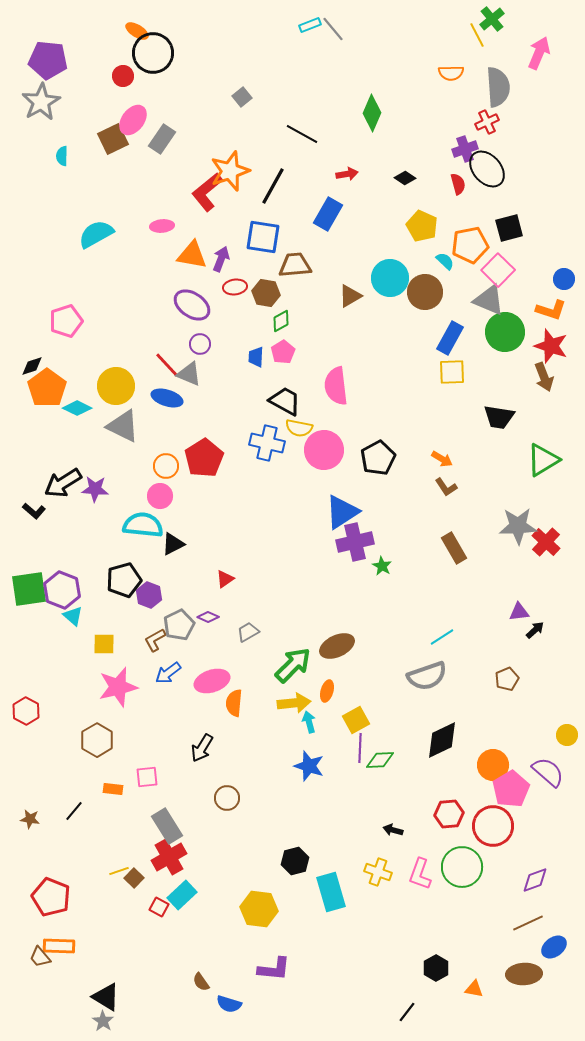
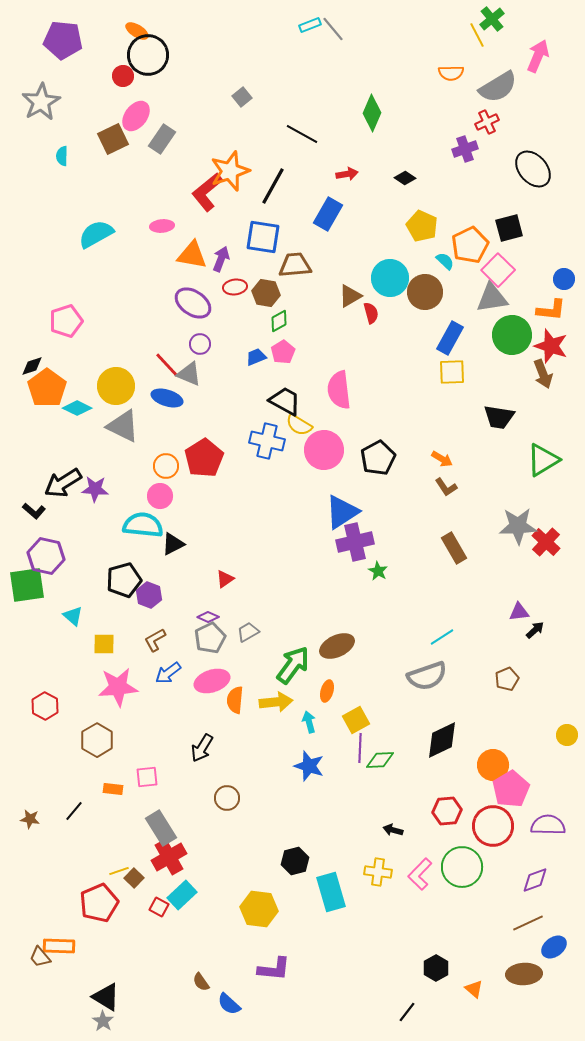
black circle at (153, 53): moved 5 px left, 2 px down
pink arrow at (539, 53): moved 1 px left, 3 px down
purple pentagon at (48, 60): moved 15 px right, 20 px up
gray semicircle at (498, 87): rotated 63 degrees clockwise
pink ellipse at (133, 120): moved 3 px right, 4 px up
black ellipse at (487, 169): moved 46 px right
red semicircle at (458, 184): moved 87 px left, 129 px down
orange pentagon at (470, 245): rotated 15 degrees counterclockwise
gray triangle at (489, 300): moved 3 px right, 2 px up; rotated 32 degrees counterclockwise
purple ellipse at (192, 305): moved 1 px right, 2 px up
orange L-shape at (551, 310): rotated 12 degrees counterclockwise
green diamond at (281, 321): moved 2 px left
green circle at (505, 332): moved 7 px right, 3 px down
blue trapezoid at (256, 357): rotated 65 degrees clockwise
brown arrow at (544, 377): moved 1 px left, 3 px up
pink semicircle at (336, 386): moved 3 px right, 4 px down
yellow semicircle at (299, 428): moved 3 px up; rotated 20 degrees clockwise
blue cross at (267, 443): moved 2 px up
green star at (382, 566): moved 4 px left, 5 px down
green square at (29, 589): moved 2 px left, 4 px up
purple hexagon at (62, 590): moved 16 px left, 34 px up; rotated 9 degrees counterclockwise
gray pentagon at (179, 625): moved 31 px right, 13 px down
green arrow at (293, 665): rotated 9 degrees counterclockwise
pink star at (118, 687): rotated 9 degrees clockwise
orange semicircle at (234, 703): moved 1 px right, 3 px up
yellow arrow at (294, 703): moved 18 px left, 1 px up
red hexagon at (26, 711): moved 19 px right, 5 px up
purple semicircle at (548, 772): moved 53 px down; rotated 40 degrees counterclockwise
red hexagon at (449, 814): moved 2 px left, 3 px up
gray rectangle at (167, 826): moved 6 px left, 2 px down
yellow cross at (378, 872): rotated 12 degrees counterclockwise
pink L-shape at (420, 874): rotated 24 degrees clockwise
red pentagon at (51, 897): moved 48 px right, 6 px down; rotated 27 degrees clockwise
orange triangle at (474, 989): rotated 30 degrees clockwise
blue semicircle at (229, 1004): rotated 25 degrees clockwise
